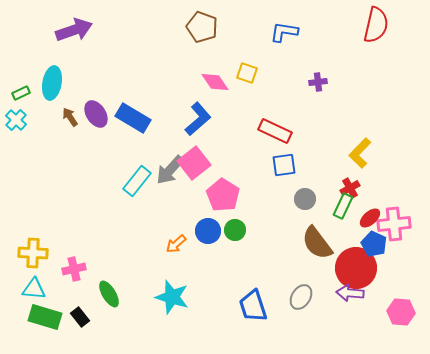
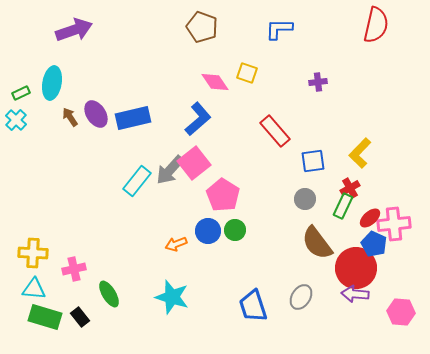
blue L-shape at (284, 32): moved 5 px left, 3 px up; rotated 8 degrees counterclockwise
blue rectangle at (133, 118): rotated 44 degrees counterclockwise
red rectangle at (275, 131): rotated 24 degrees clockwise
blue square at (284, 165): moved 29 px right, 4 px up
orange arrow at (176, 244): rotated 20 degrees clockwise
purple arrow at (350, 293): moved 5 px right, 1 px down
